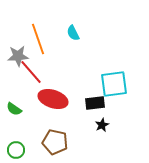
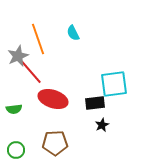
gray star: rotated 20 degrees counterclockwise
green semicircle: rotated 42 degrees counterclockwise
brown pentagon: moved 1 px down; rotated 15 degrees counterclockwise
